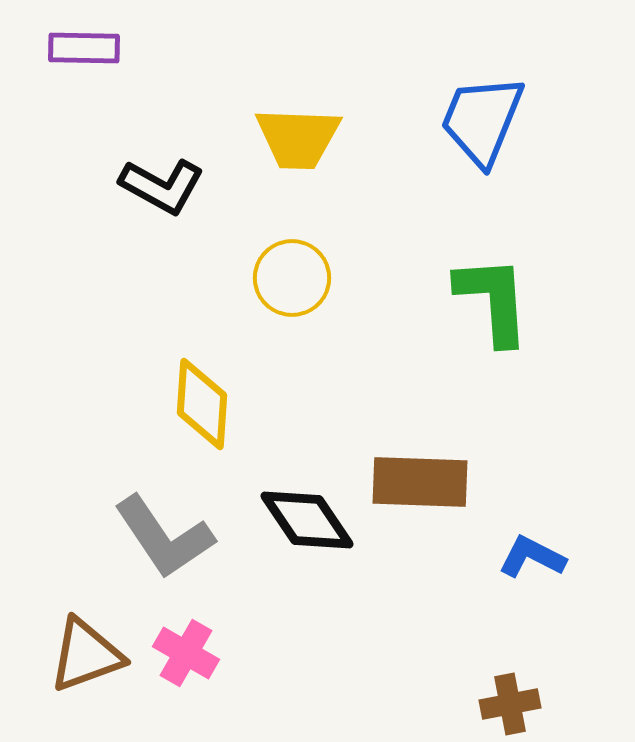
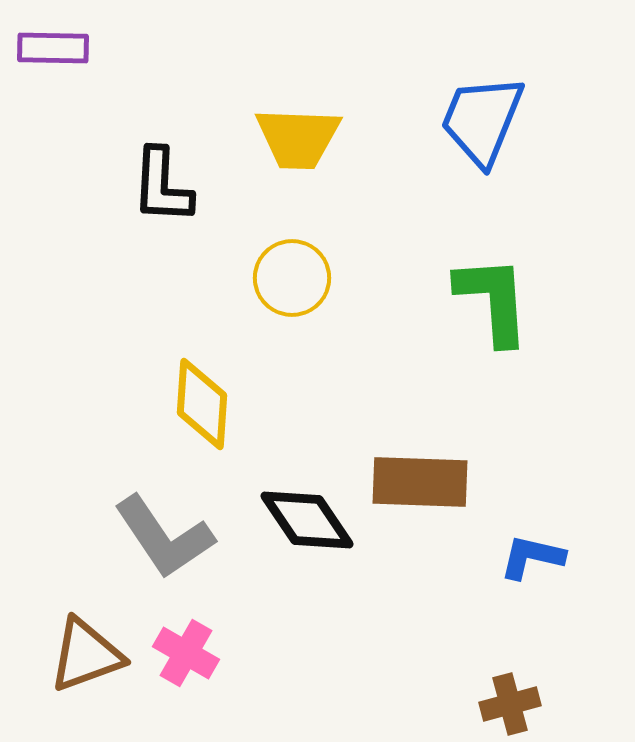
purple rectangle: moved 31 px left
black L-shape: rotated 64 degrees clockwise
blue L-shape: rotated 14 degrees counterclockwise
brown cross: rotated 4 degrees counterclockwise
